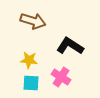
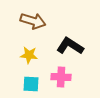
yellow star: moved 5 px up
pink cross: rotated 30 degrees counterclockwise
cyan square: moved 1 px down
